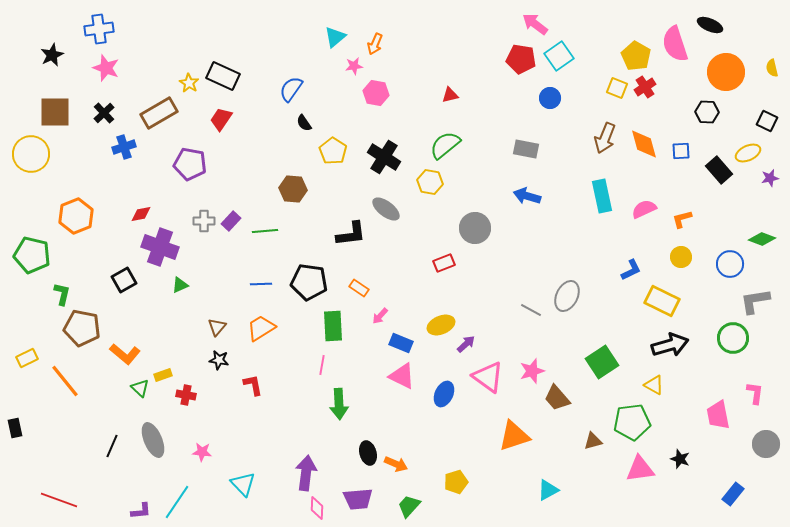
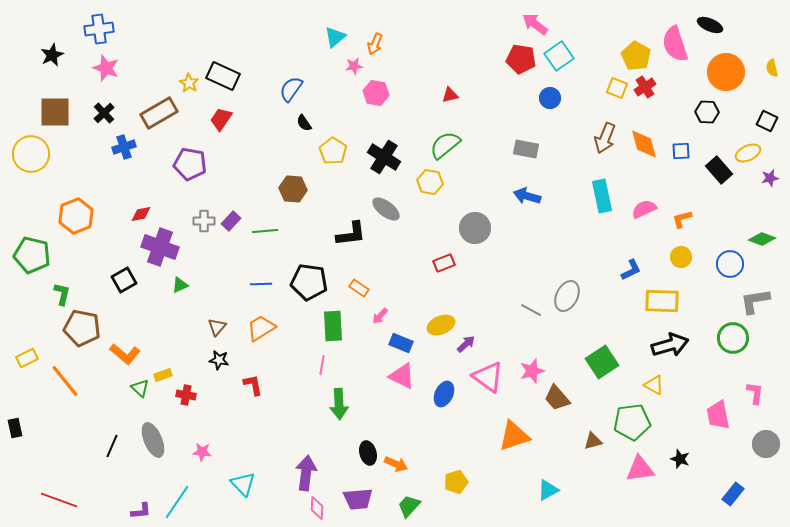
yellow rectangle at (662, 301): rotated 24 degrees counterclockwise
